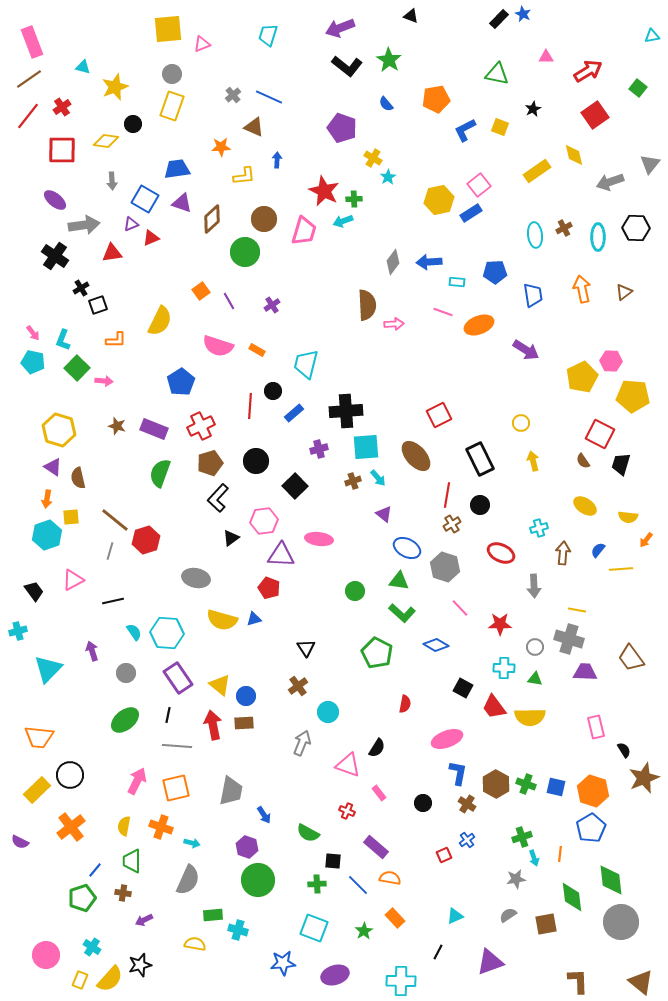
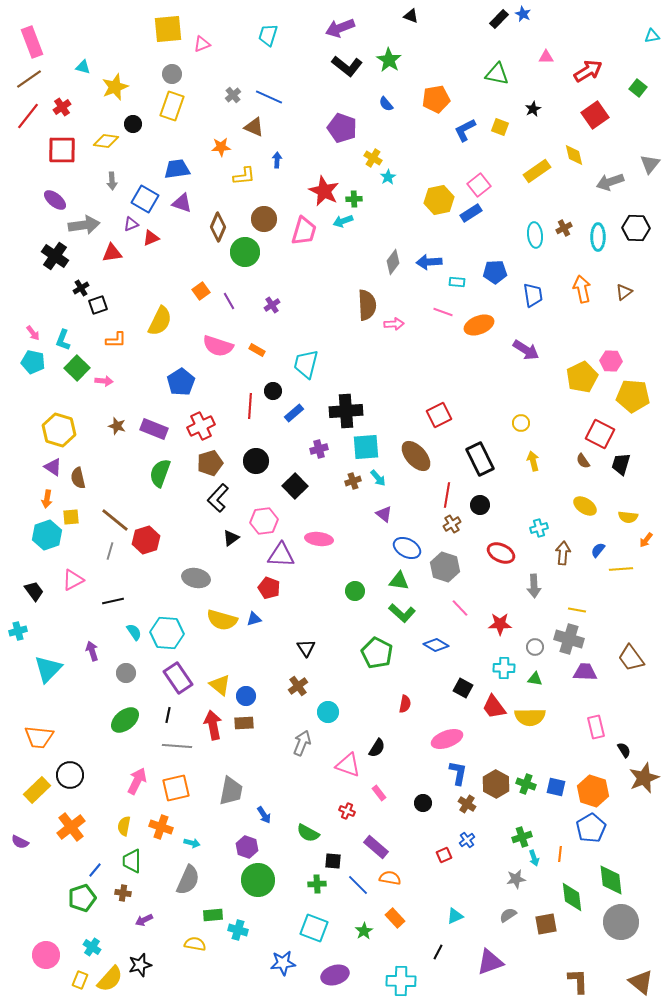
brown diamond at (212, 219): moved 6 px right, 8 px down; rotated 24 degrees counterclockwise
